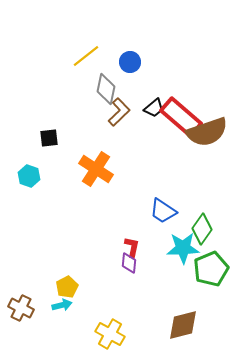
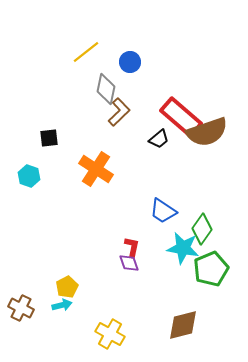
yellow line: moved 4 px up
black trapezoid: moved 5 px right, 31 px down
cyan star: rotated 12 degrees clockwise
purple diamond: rotated 25 degrees counterclockwise
